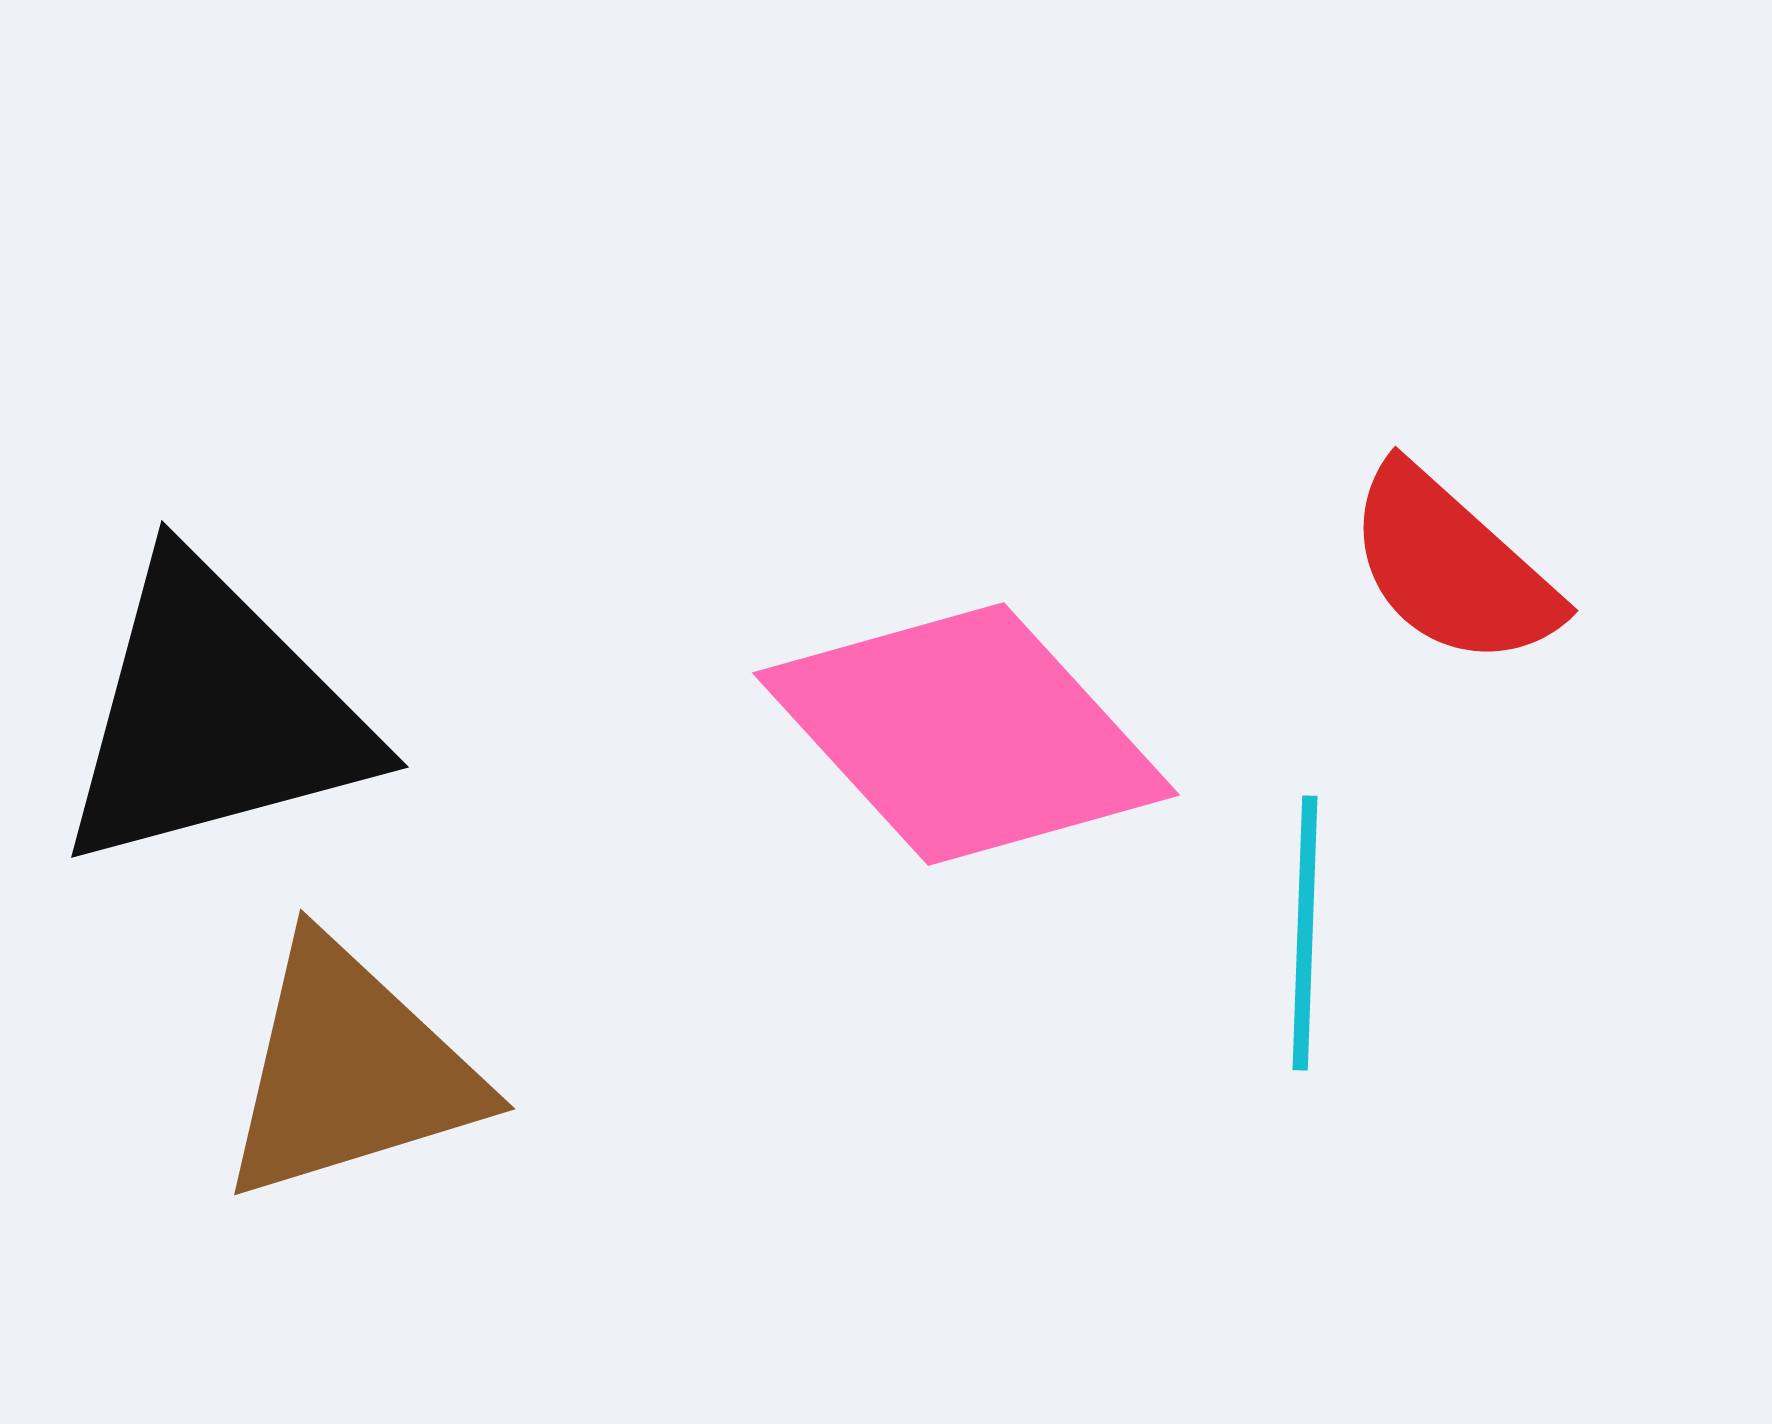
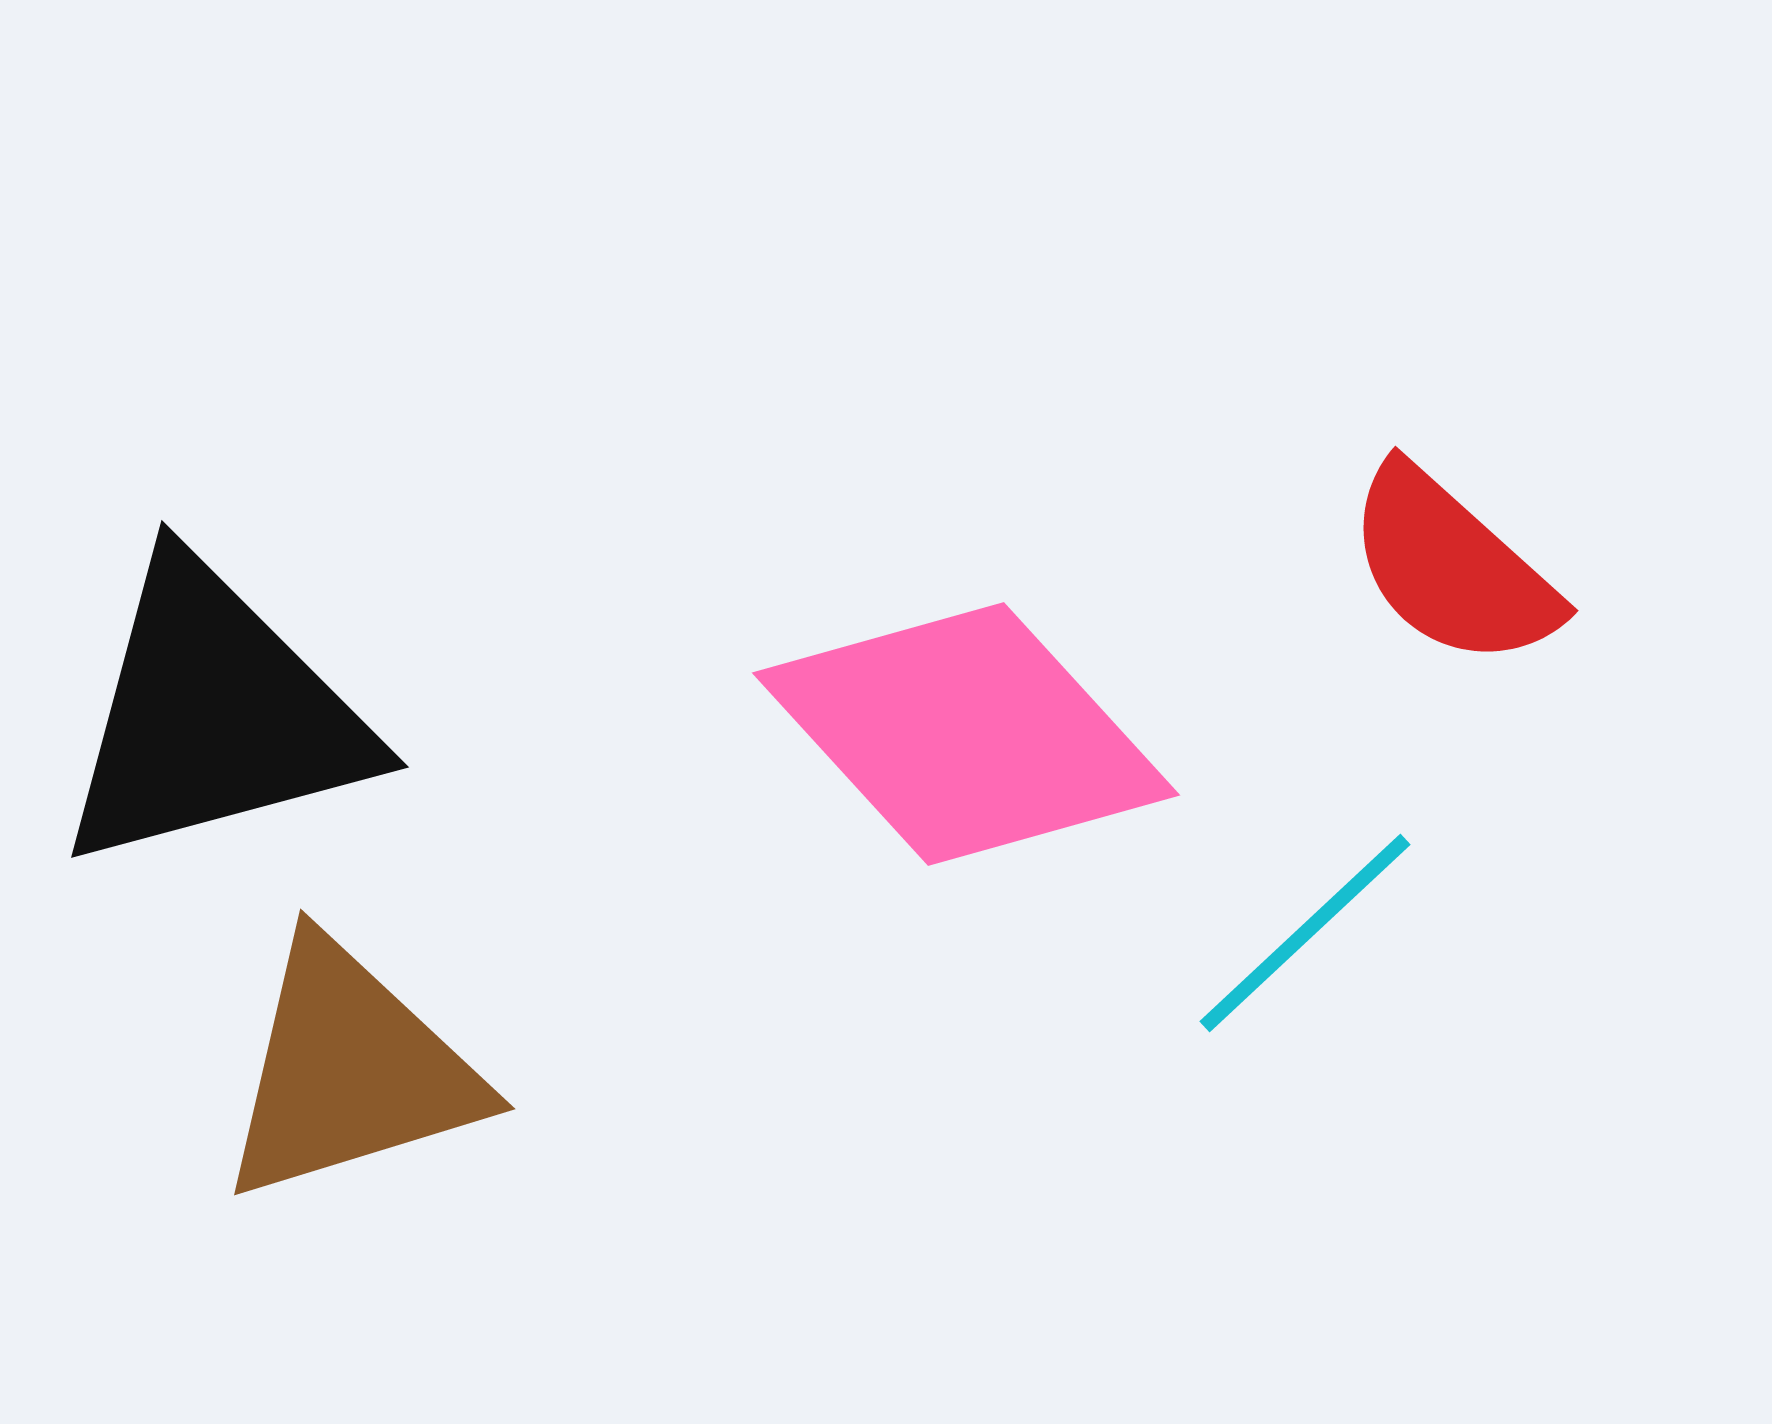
cyan line: rotated 45 degrees clockwise
